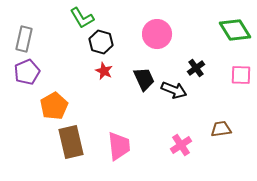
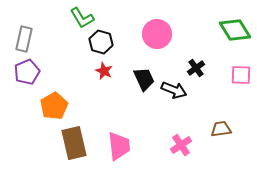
brown rectangle: moved 3 px right, 1 px down
